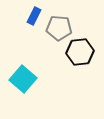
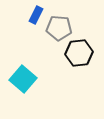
blue rectangle: moved 2 px right, 1 px up
black hexagon: moved 1 px left, 1 px down
